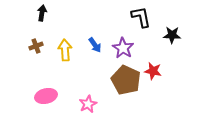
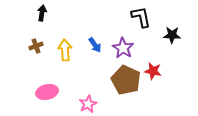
pink ellipse: moved 1 px right, 4 px up
